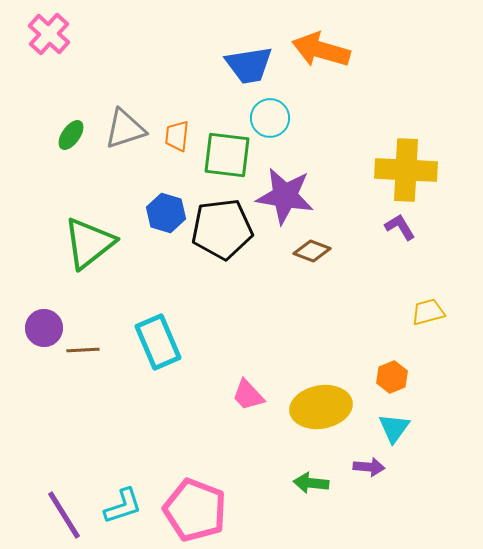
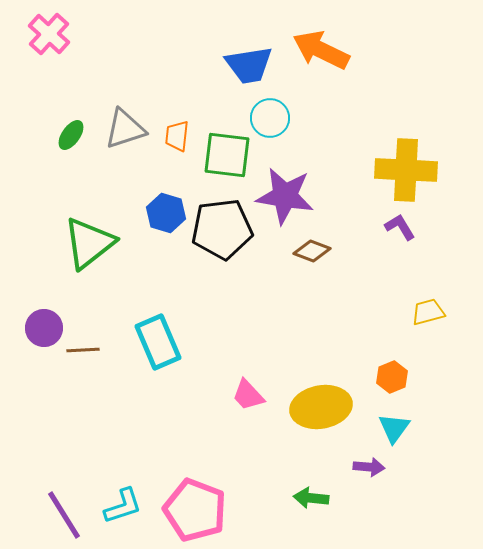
orange arrow: rotated 10 degrees clockwise
green arrow: moved 15 px down
